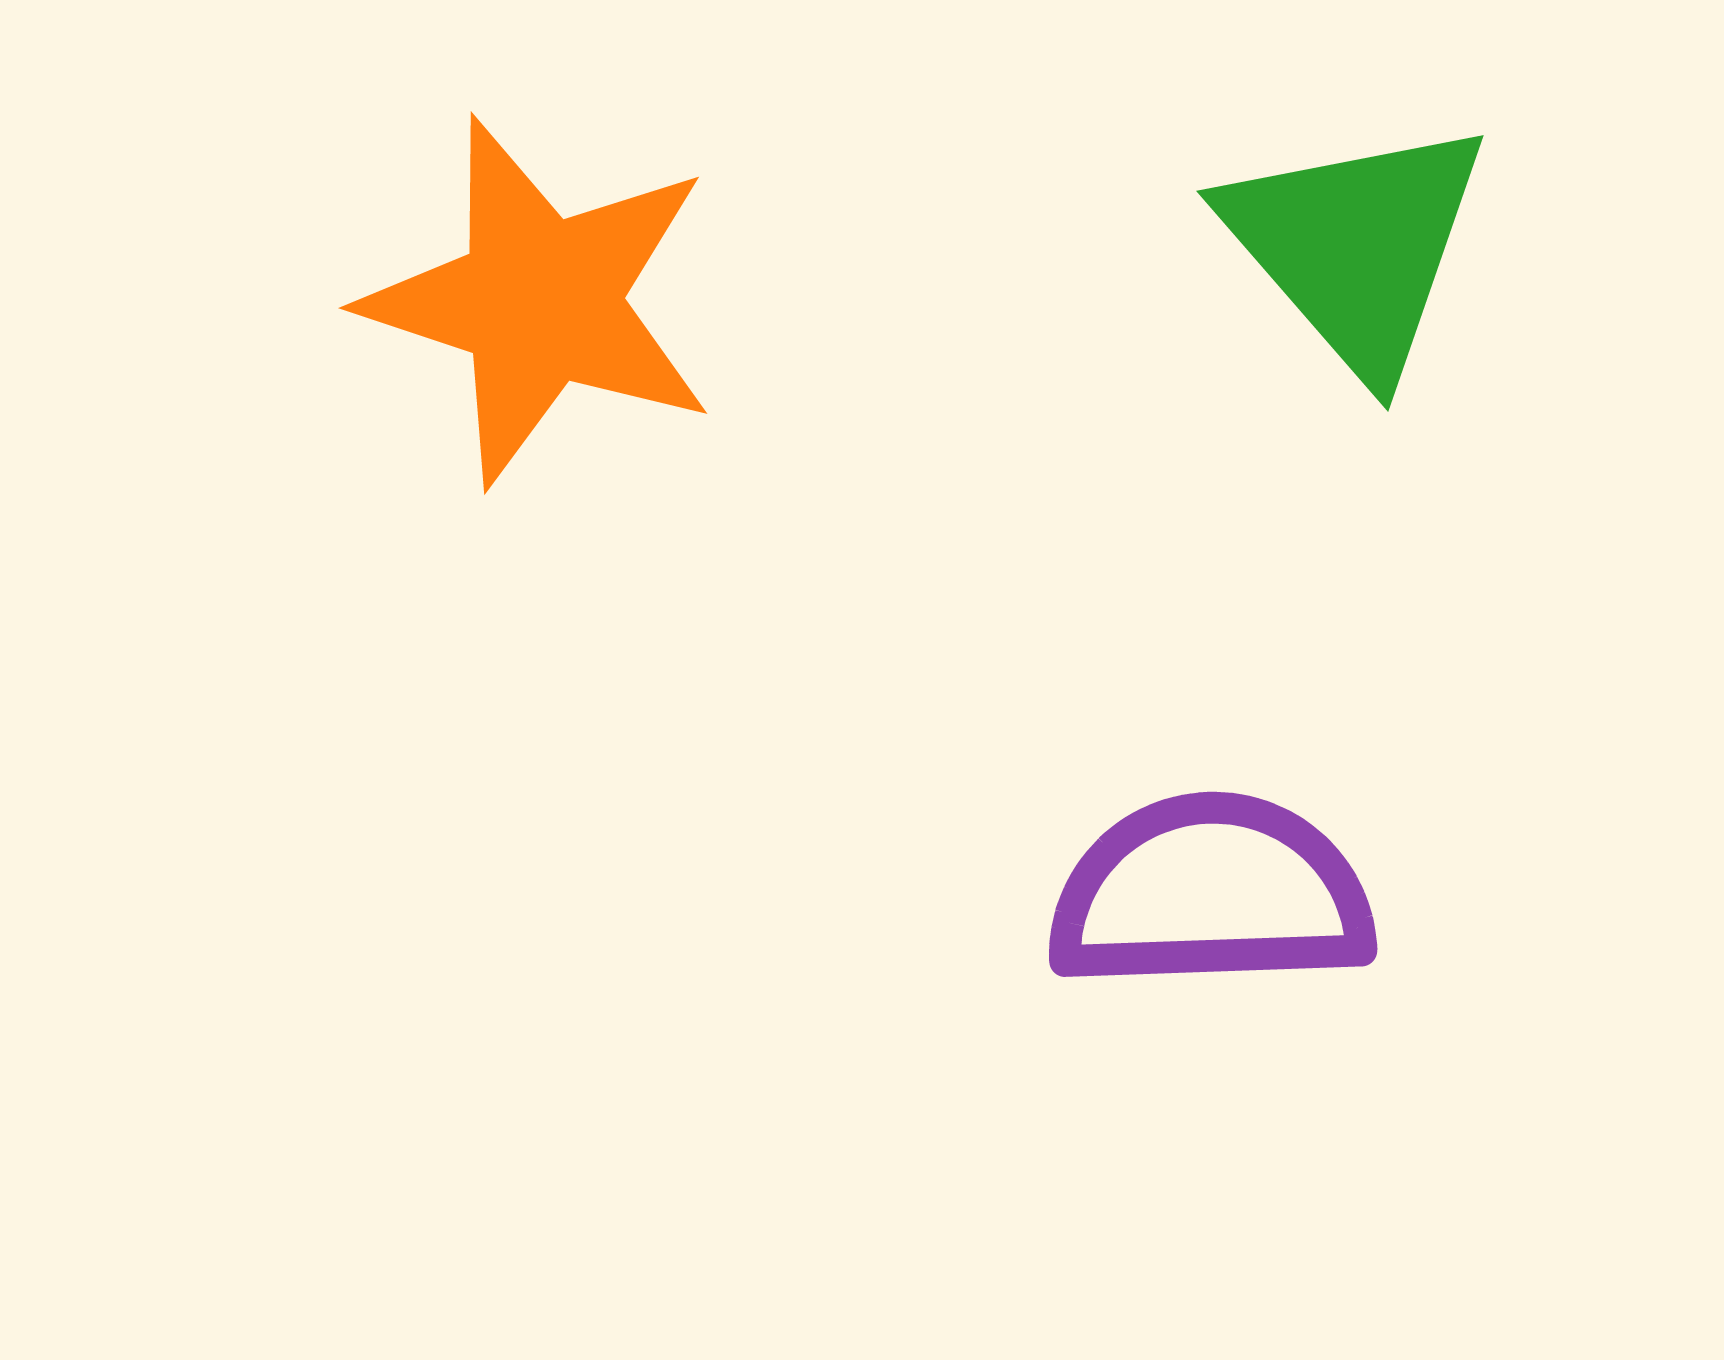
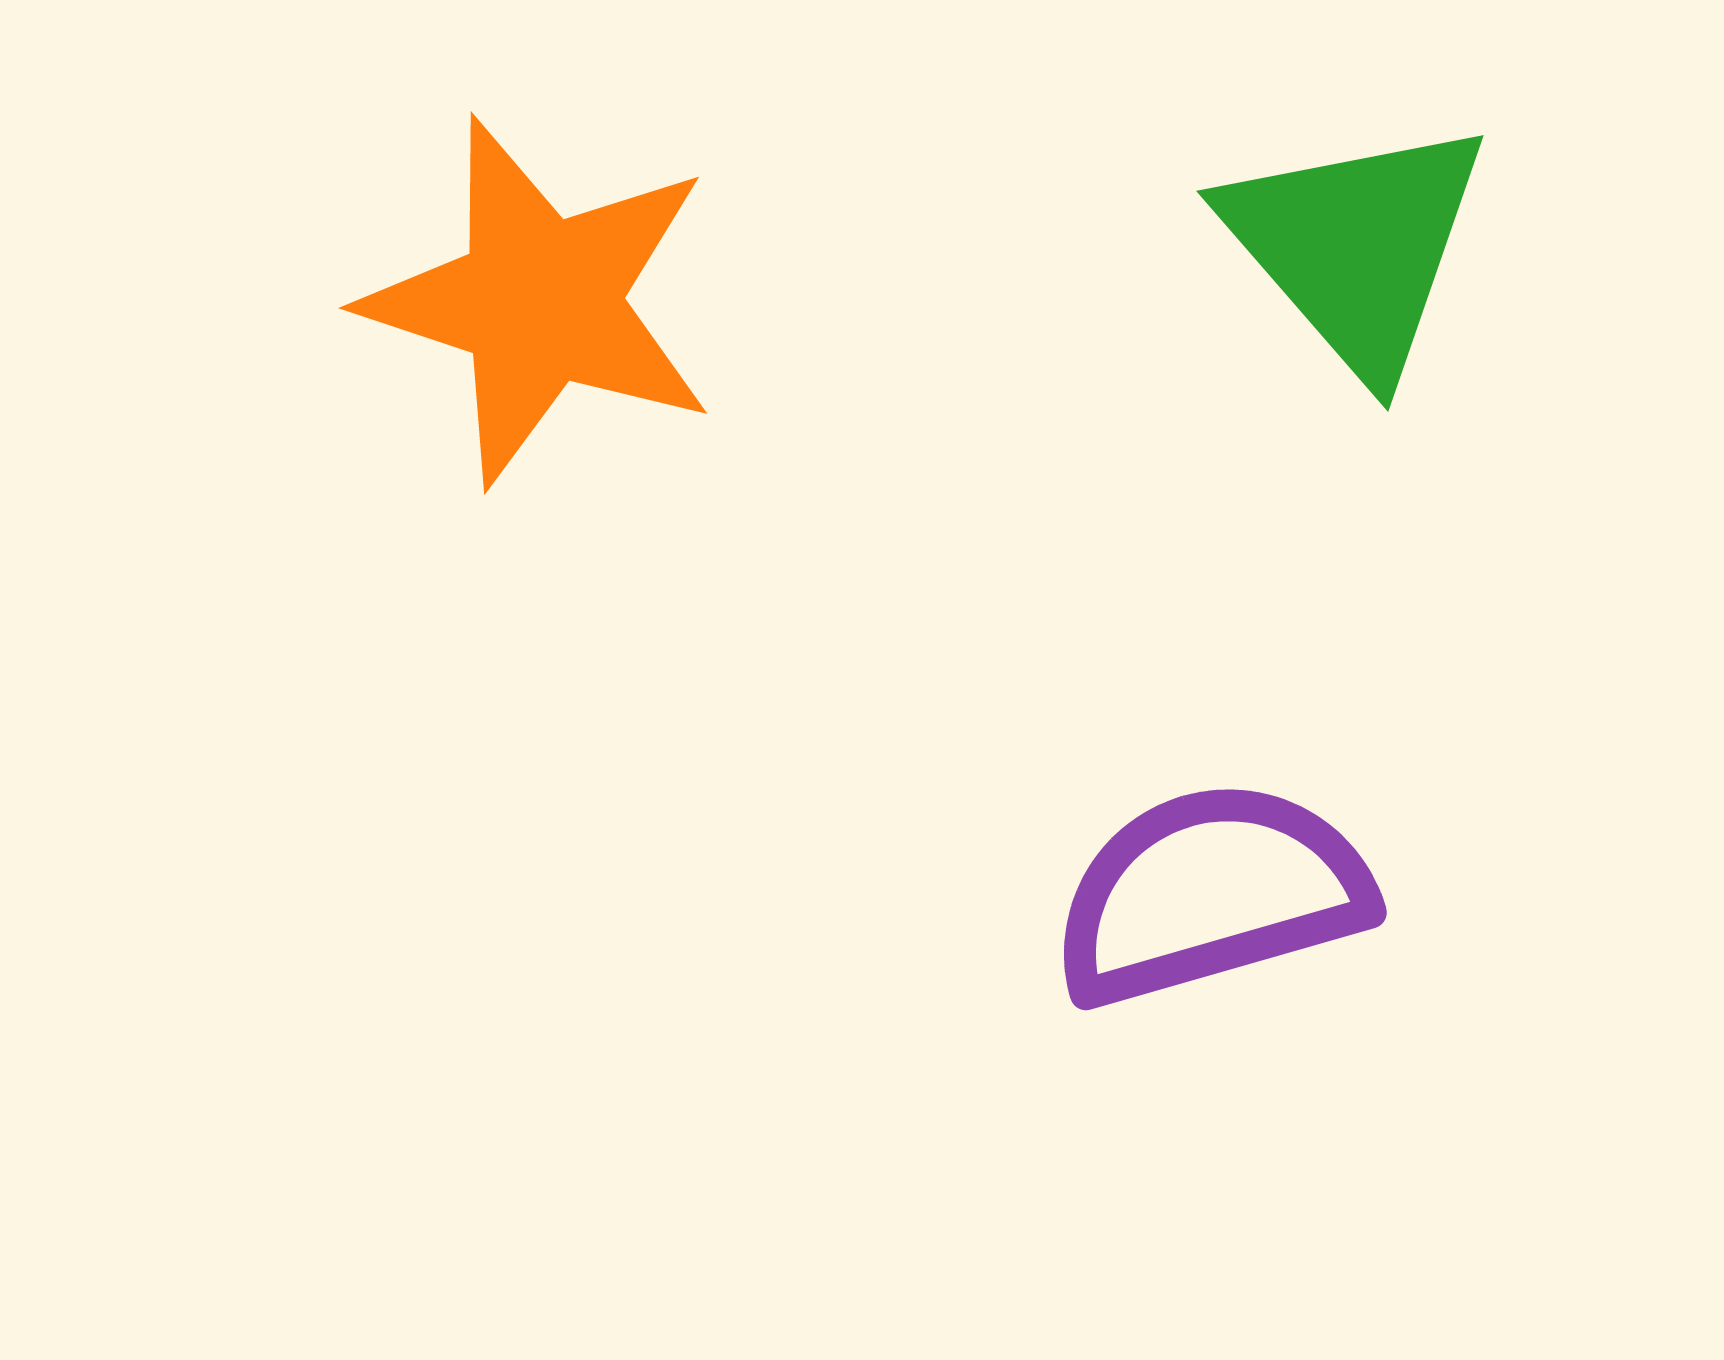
purple semicircle: rotated 14 degrees counterclockwise
